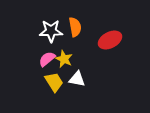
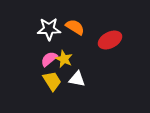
orange semicircle: rotated 48 degrees counterclockwise
white star: moved 2 px left, 2 px up
pink semicircle: moved 2 px right
yellow trapezoid: moved 2 px left, 1 px up
